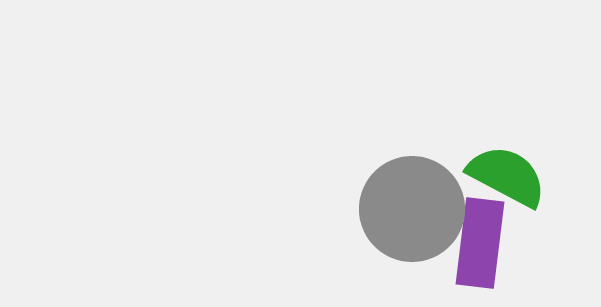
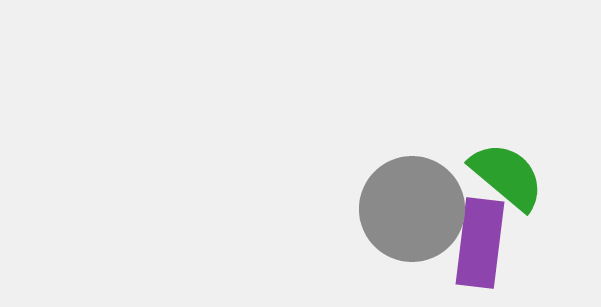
green semicircle: rotated 12 degrees clockwise
